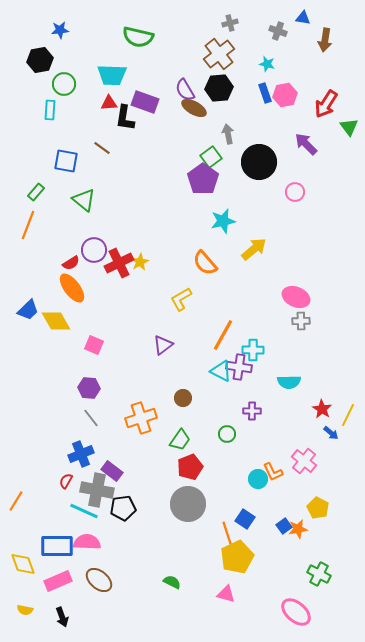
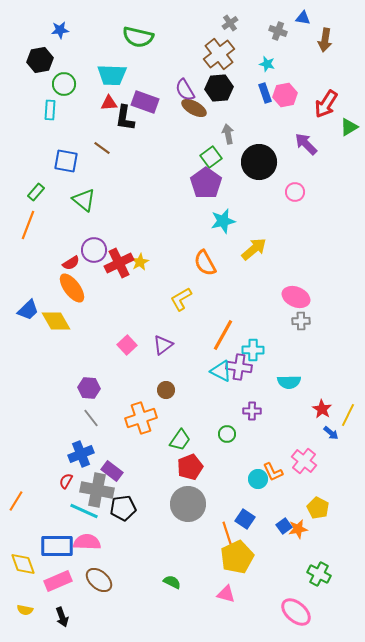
gray cross at (230, 23): rotated 21 degrees counterclockwise
green triangle at (349, 127): rotated 36 degrees clockwise
purple pentagon at (203, 179): moved 3 px right, 4 px down
orange semicircle at (205, 263): rotated 12 degrees clockwise
pink square at (94, 345): moved 33 px right; rotated 24 degrees clockwise
brown circle at (183, 398): moved 17 px left, 8 px up
